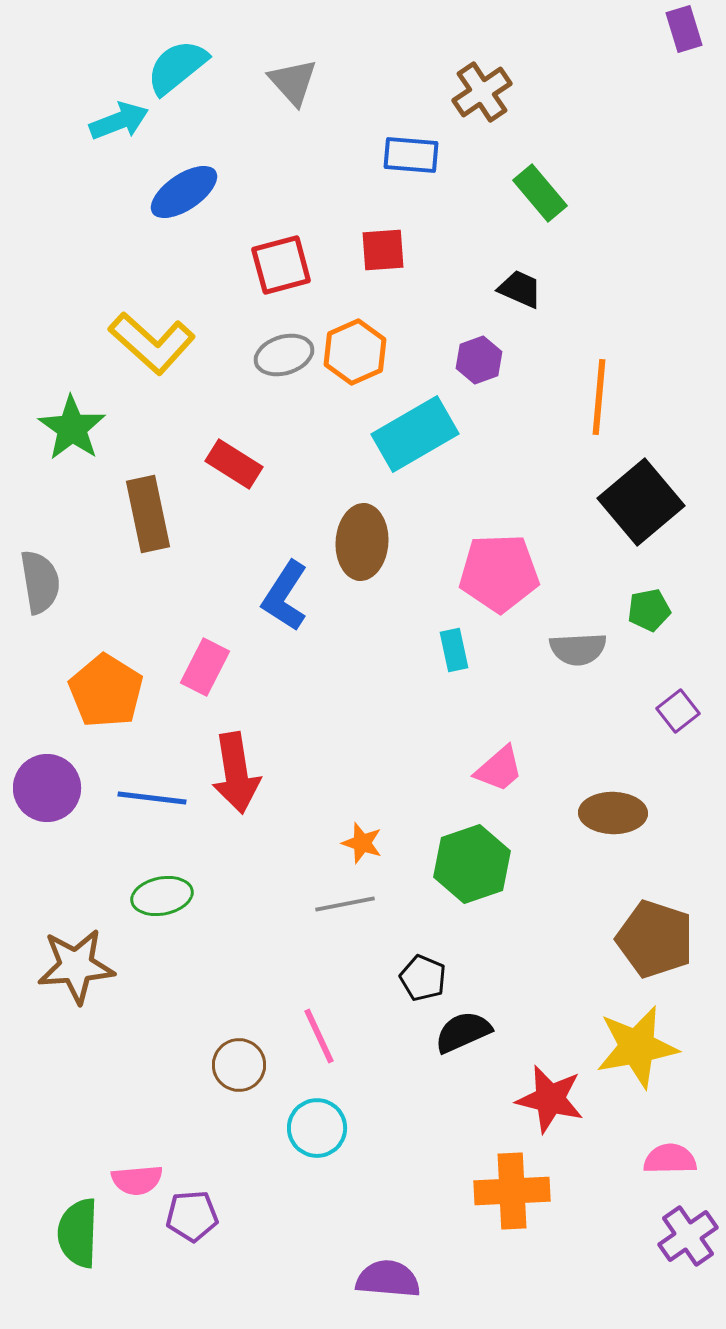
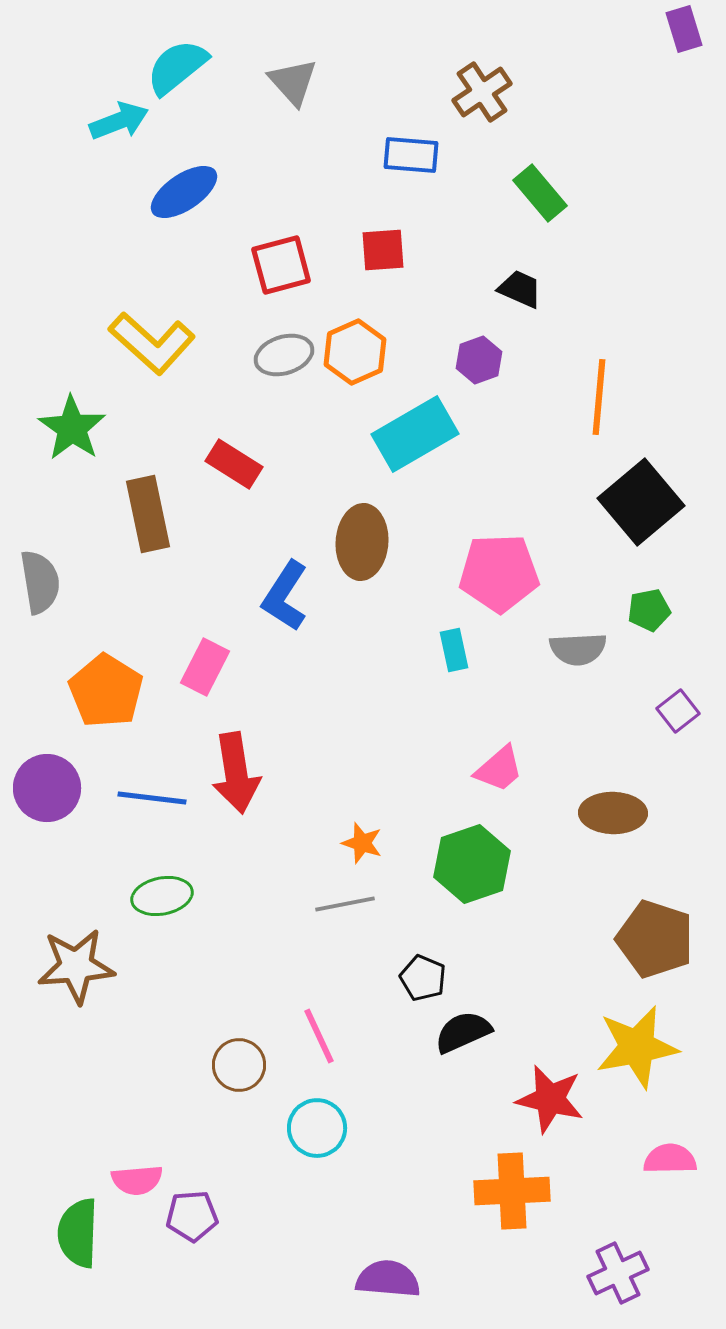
purple cross at (688, 1236): moved 70 px left, 37 px down; rotated 10 degrees clockwise
